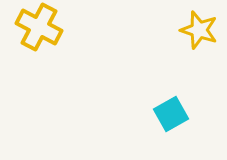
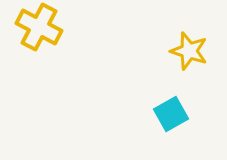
yellow star: moved 10 px left, 21 px down
